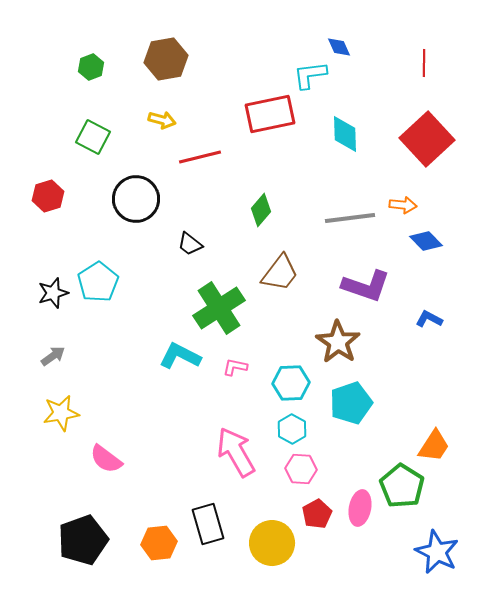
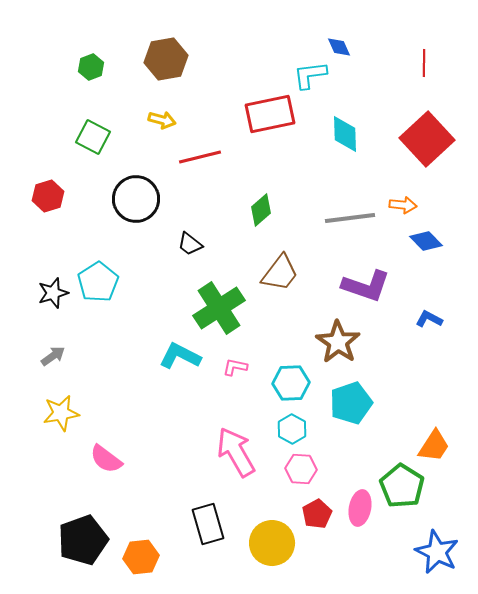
green diamond at (261, 210): rotated 8 degrees clockwise
orange hexagon at (159, 543): moved 18 px left, 14 px down
